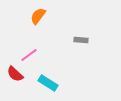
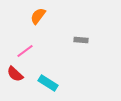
pink line: moved 4 px left, 4 px up
